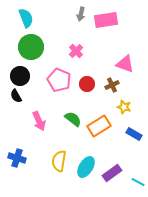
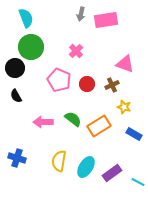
black circle: moved 5 px left, 8 px up
pink arrow: moved 4 px right, 1 px down; rotated 114 degrees clockwise
